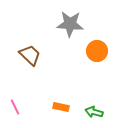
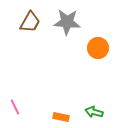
gray star: moved 3 px left, 2 px up
orange circle: moved 1 px right, 3 px up
brown trapezoid: moved 33 px up; rotated 75 degrees clockwise
orange rectangle: moved 10 px down
